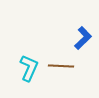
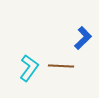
cyan L-shape: rotated 12 degrees clockwise
